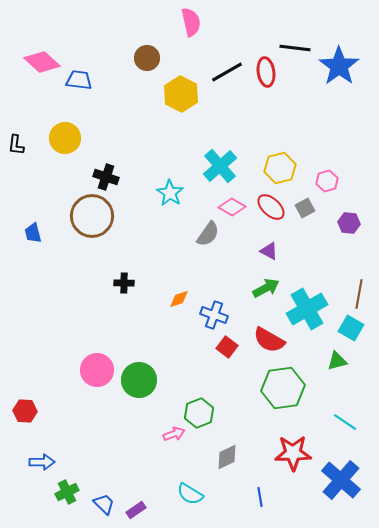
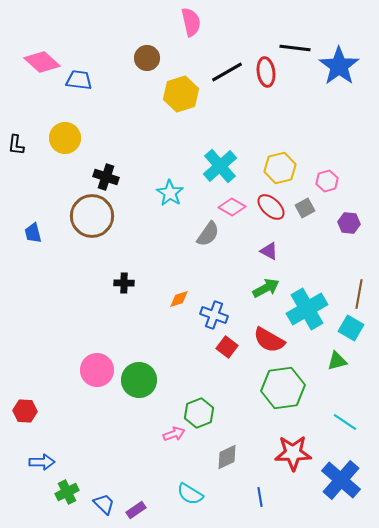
yellow hexagon at (181, 94): rotated 16 degrees clockwise
